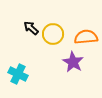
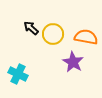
orange semicircle: rotated 15 degrees clockwise
